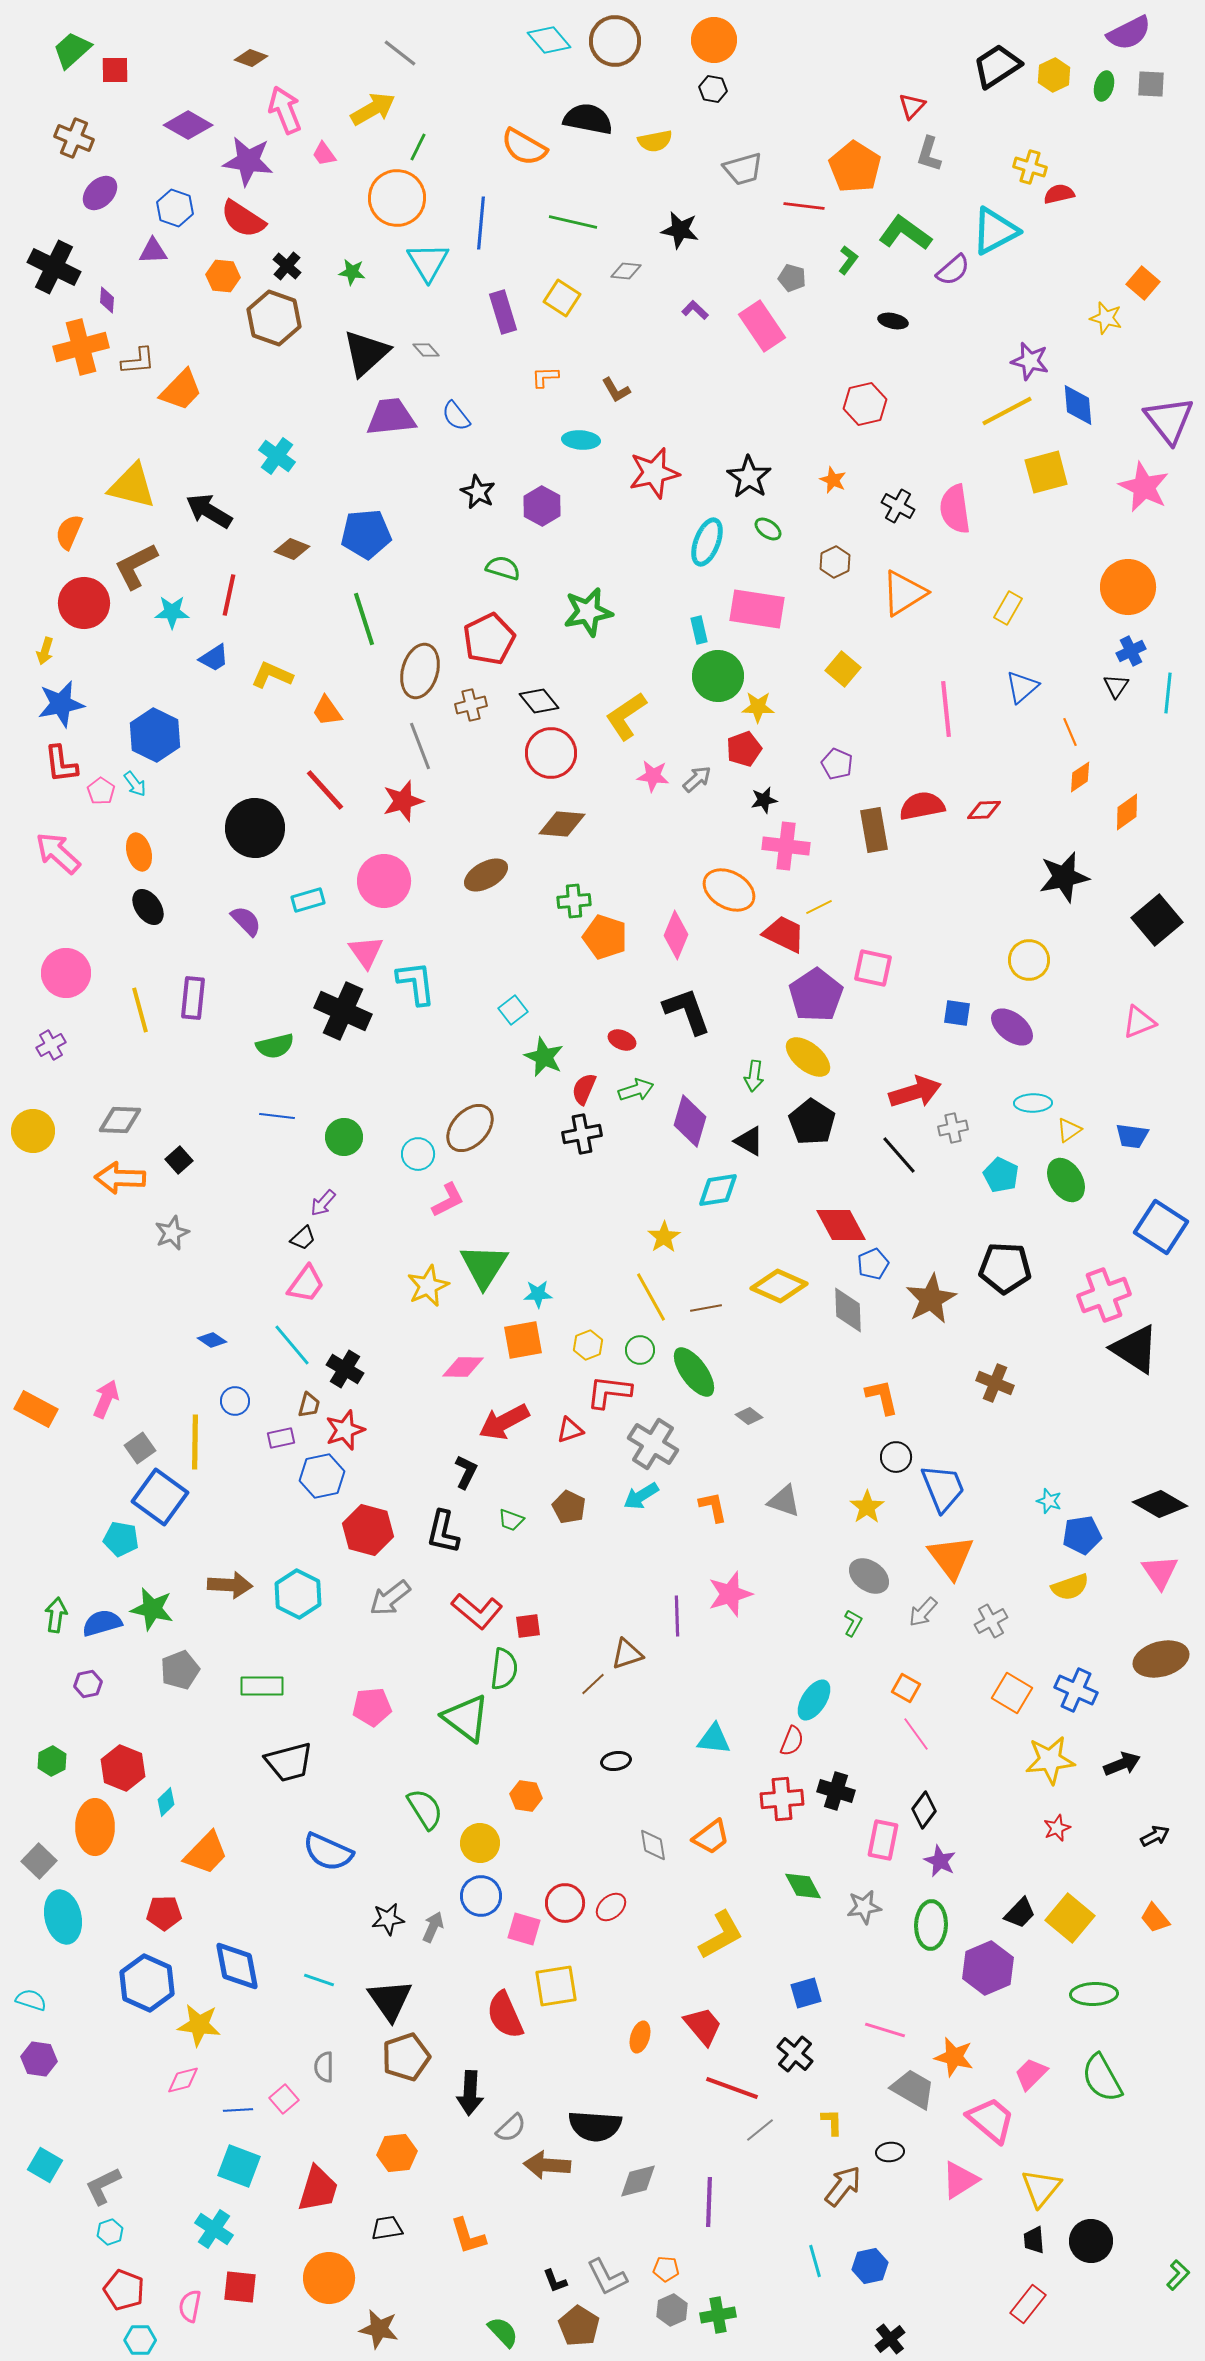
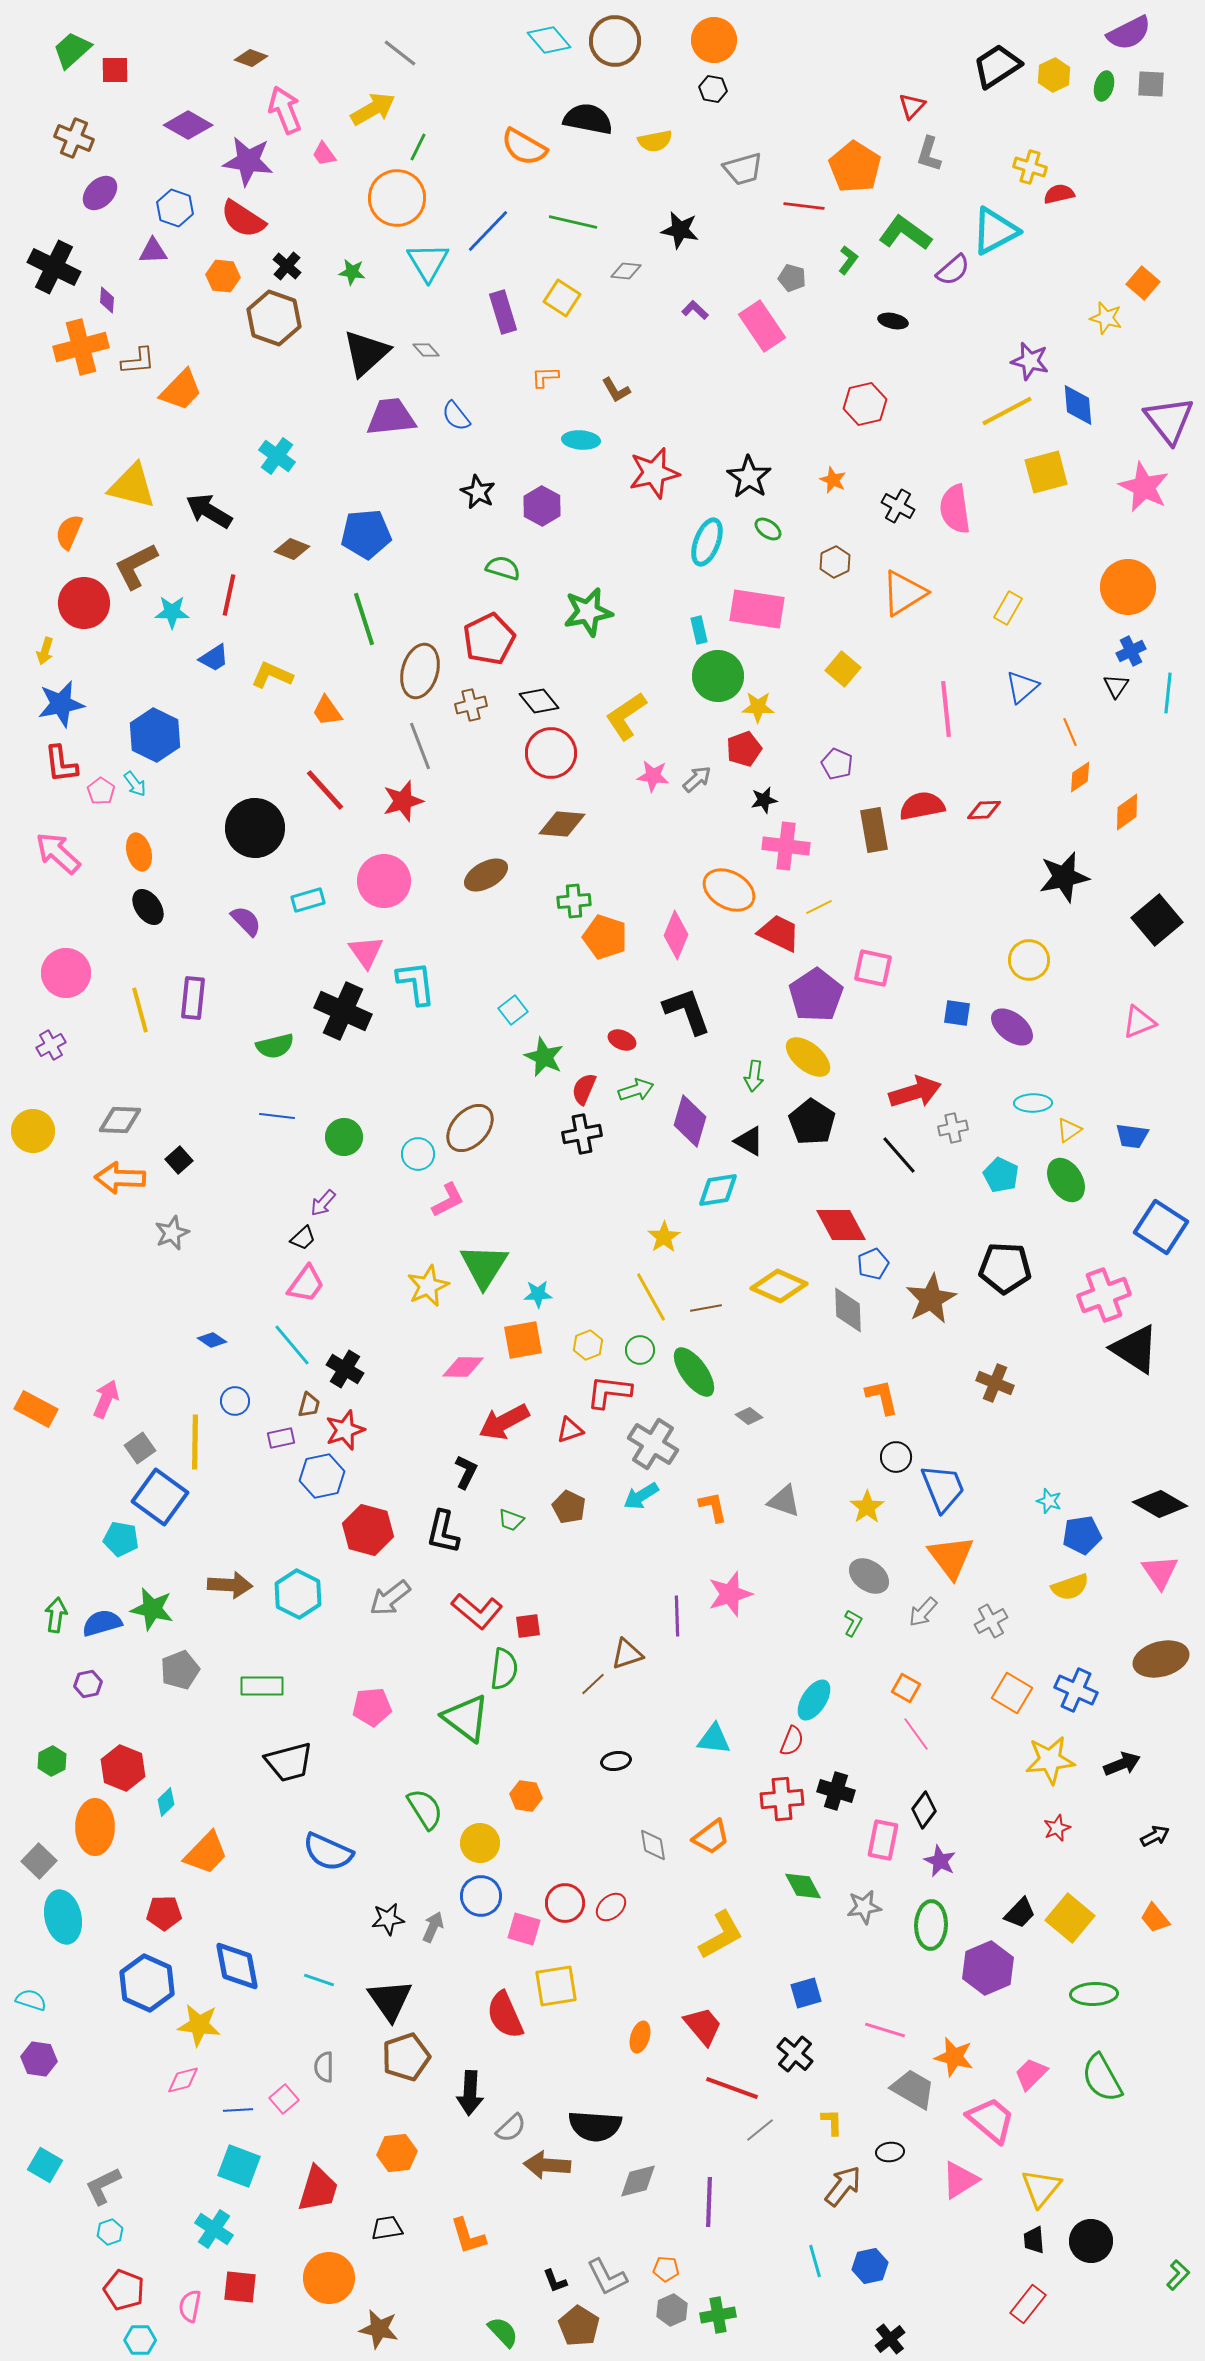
blue line at (481, 223): moved 7 px right, 8 px down; rotated 39 degrees clockwise
red trapezoid at (784, 934): moved 5 px left, 1 px up
